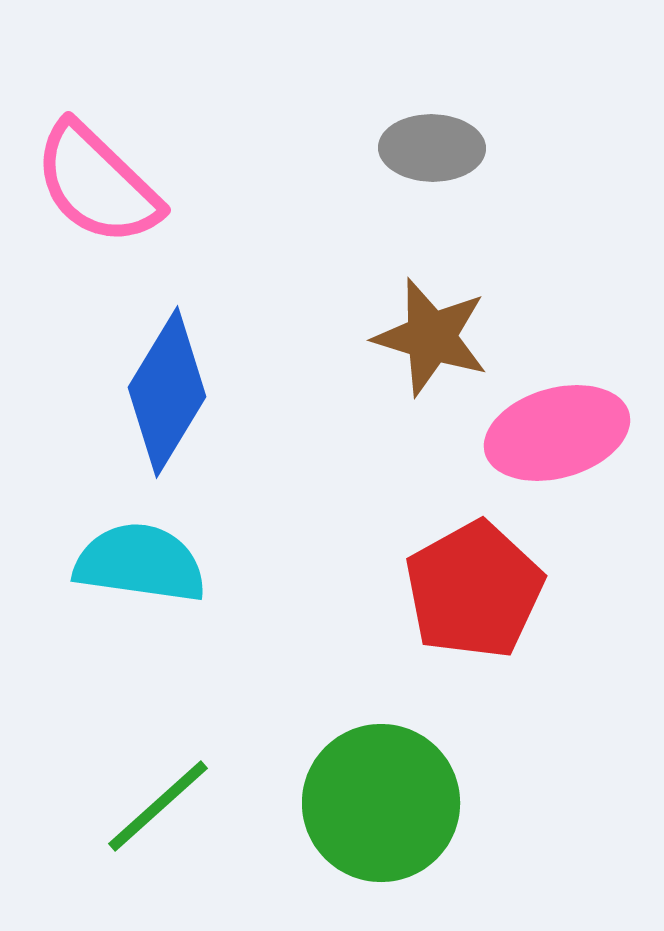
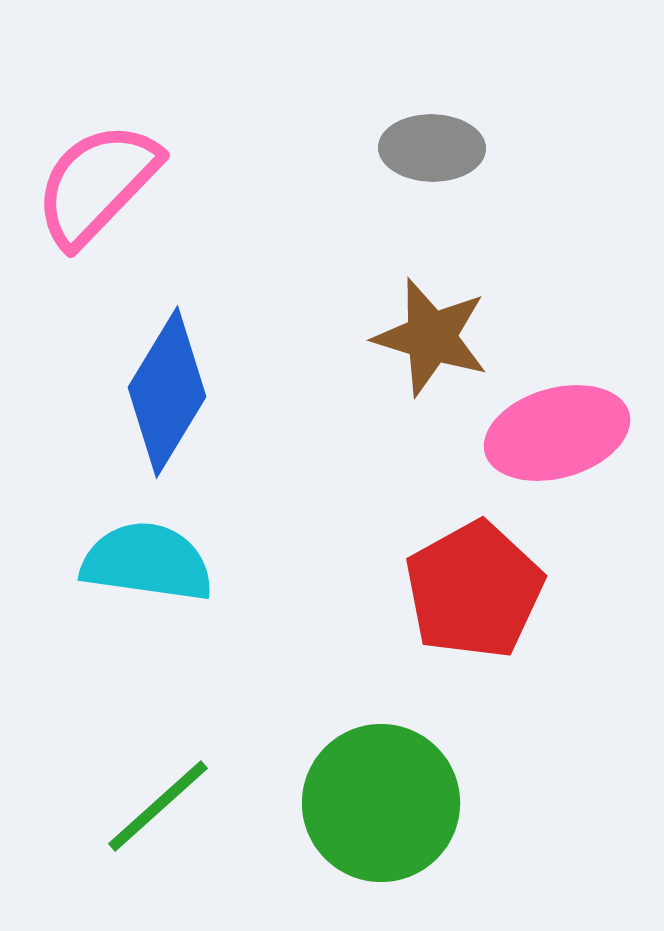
pink semicircle: rotated 90 degrees clockwise
cyan semicircle: moved 7 px right, 1 px up
